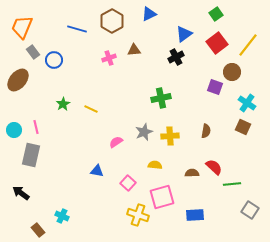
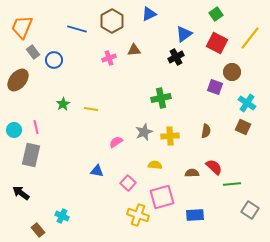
red square at (217, 43): rotated 25 degrees counterclockwise
yellow line at (248, 45): moved 2 px right, 7 px up
yellow line at (91, 109): rotated 16 degrees counterclockwise
